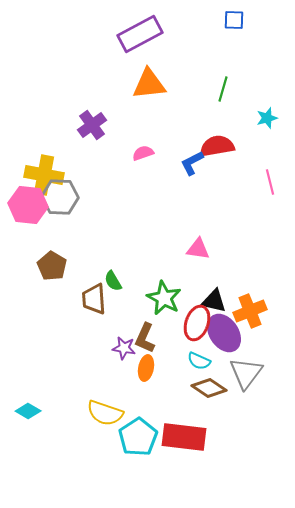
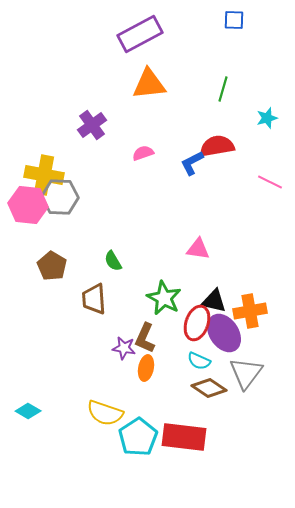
pink line: rotated 50 degrees counterclockwise
green semicircle: moved 20 px up
orange cross: rotated 12 degrees clockwise
